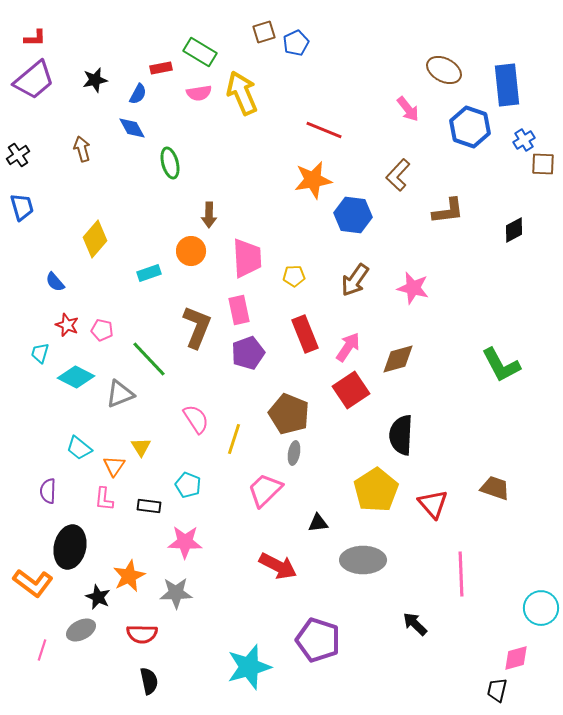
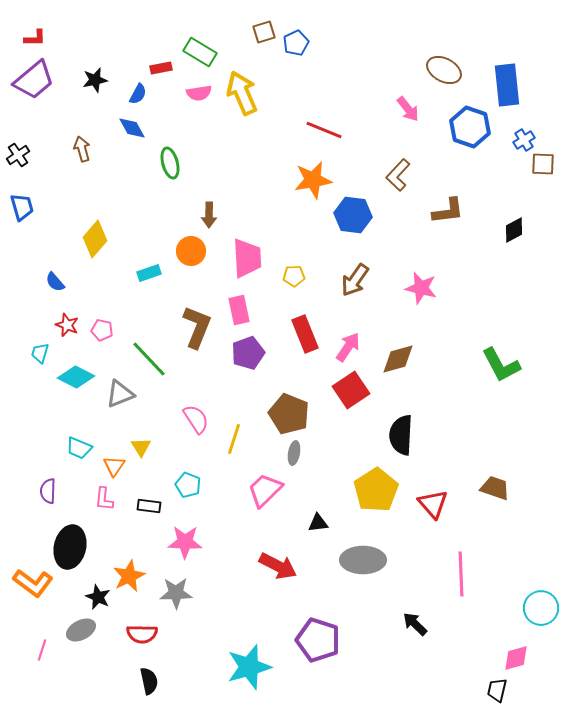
pink star at (413, 288): moved 8 px right
cyan trapezoid at (79, 448): rotated 16 degrees counterclockwise
